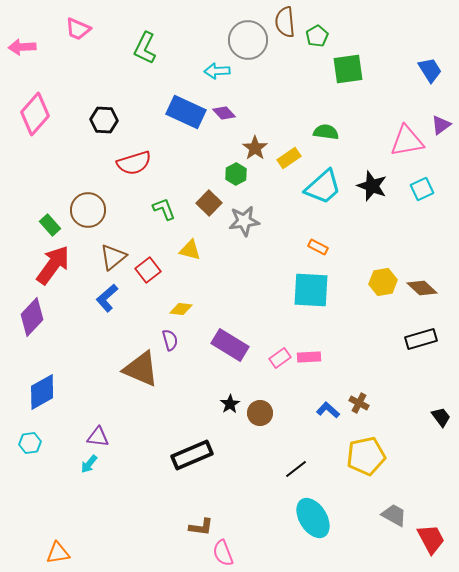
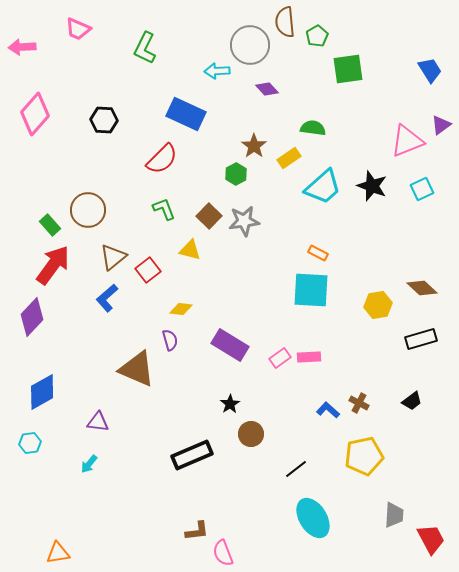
gray circle at (248, 40): moved 2 px right, 5 px down
blue rectangle at (186, 112): moved 2 px down
purple diamond at (224, 113): moved 43 px right, 24 px up
green semicircle at (326, 132): moved 13 px left, 4 px up
pink triangle at (407, 141): rotated 12 degrees counterclockwise
brown star at (255, 148): moved 1 px left, 2 px up
red semicircle at (134, 163): moved 28 px right, 4 px up; rotated 28 degrees counterclockwise
brown square at (209, 203): moved 13 px down
orange rectangle at (318, 247): moved 6 px down
yellow hexagon at (383, 282): moved 5 px left, 23 px down
brown triangle at (141, 369): moved 4 px left
brown circle at (260, 413): moved 9 px left, 21 px down
black trapezoid at (441, 417): moved 29 px left, 16 px up; rotated 90 degrees clockwise
purple triangle at (98, 437): moved 15 px up
yellow pentagon at (366, 456): moved 2 px left
gray trapezoid at (394, 515): rotated 64 degrees clockwise
brown L-shape at (201, 527): moved 4 px left, 4 px down; rotated 15 degrees counterclockwise
